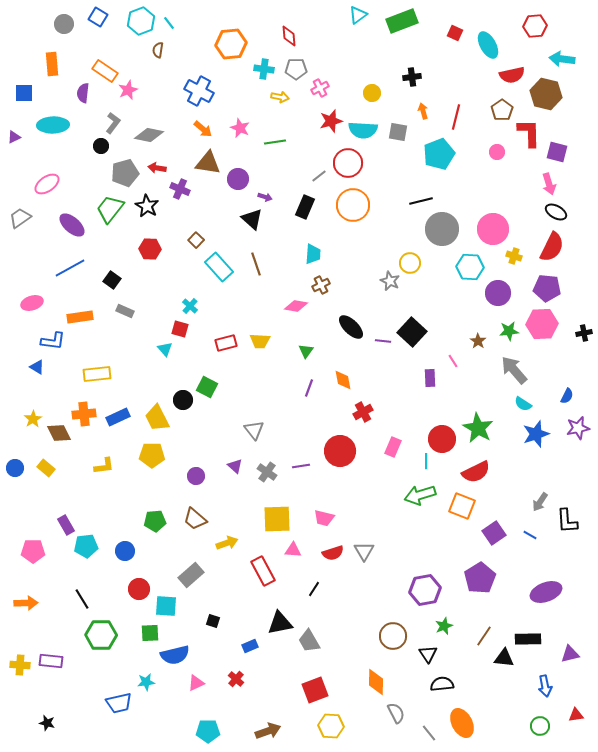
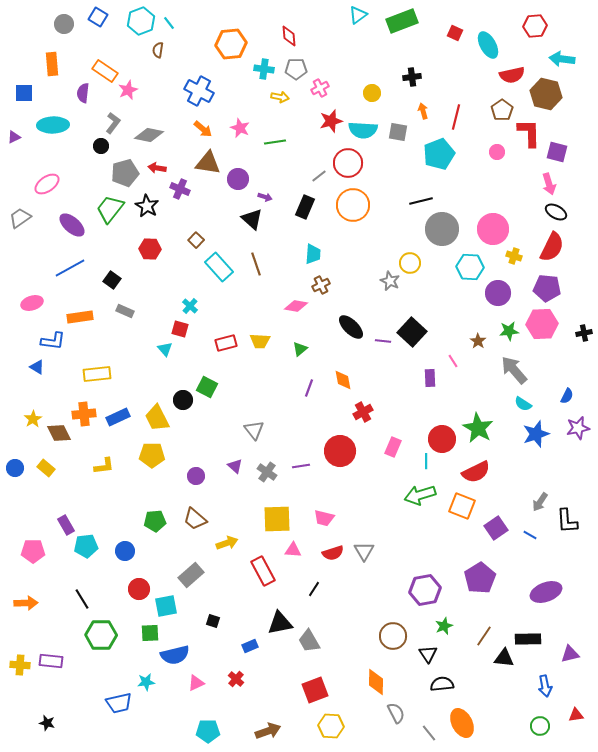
green triangle at (306, 351): moved 6 px left, 2 px up; rotated 14 degrees clockwise
purple square at (494, 533): moved 2 px right, 5 px up
cyan square at (166, 606): rotated 15 degrees counterclockwise
